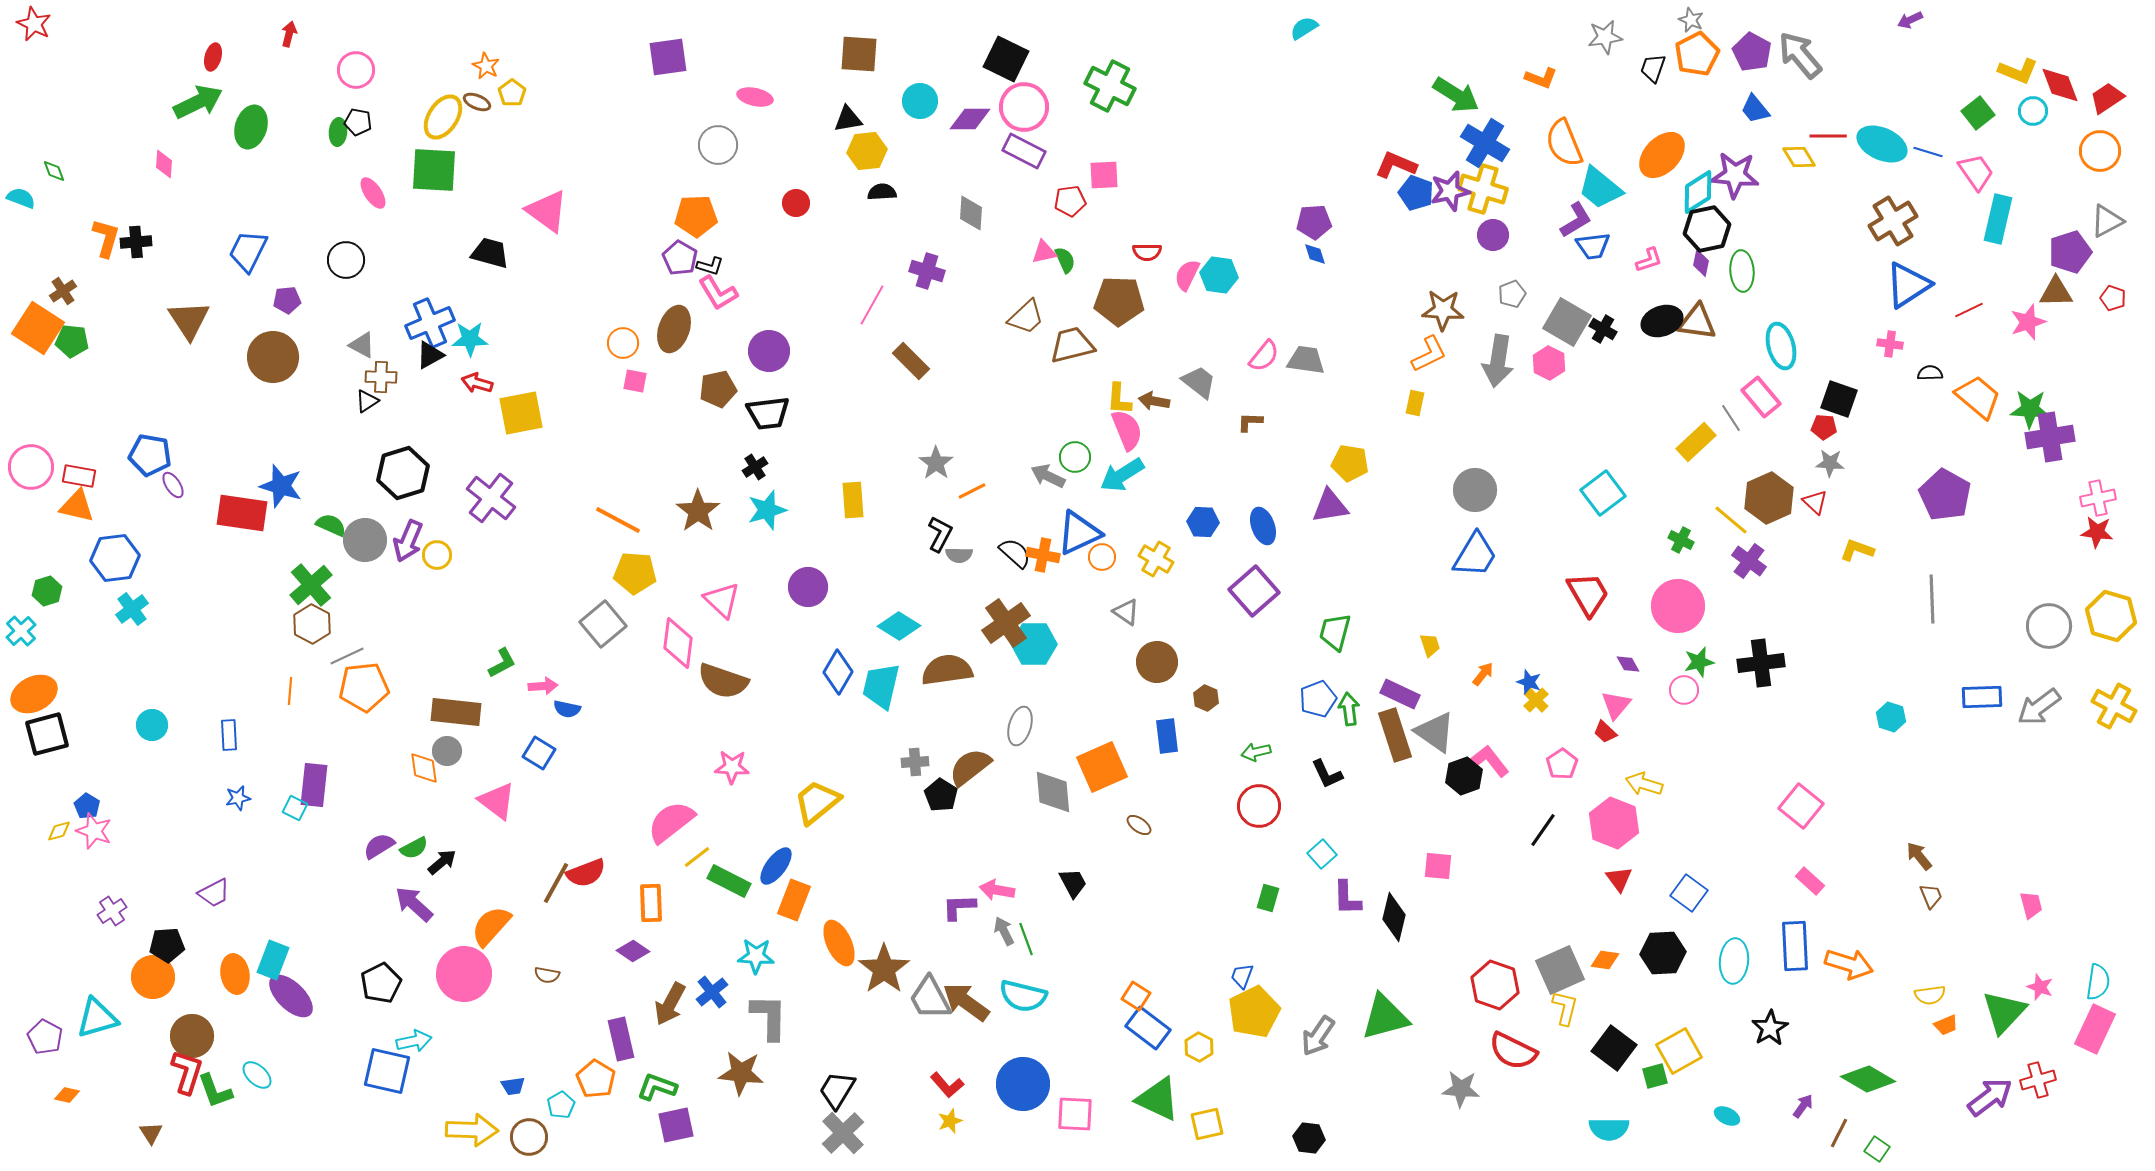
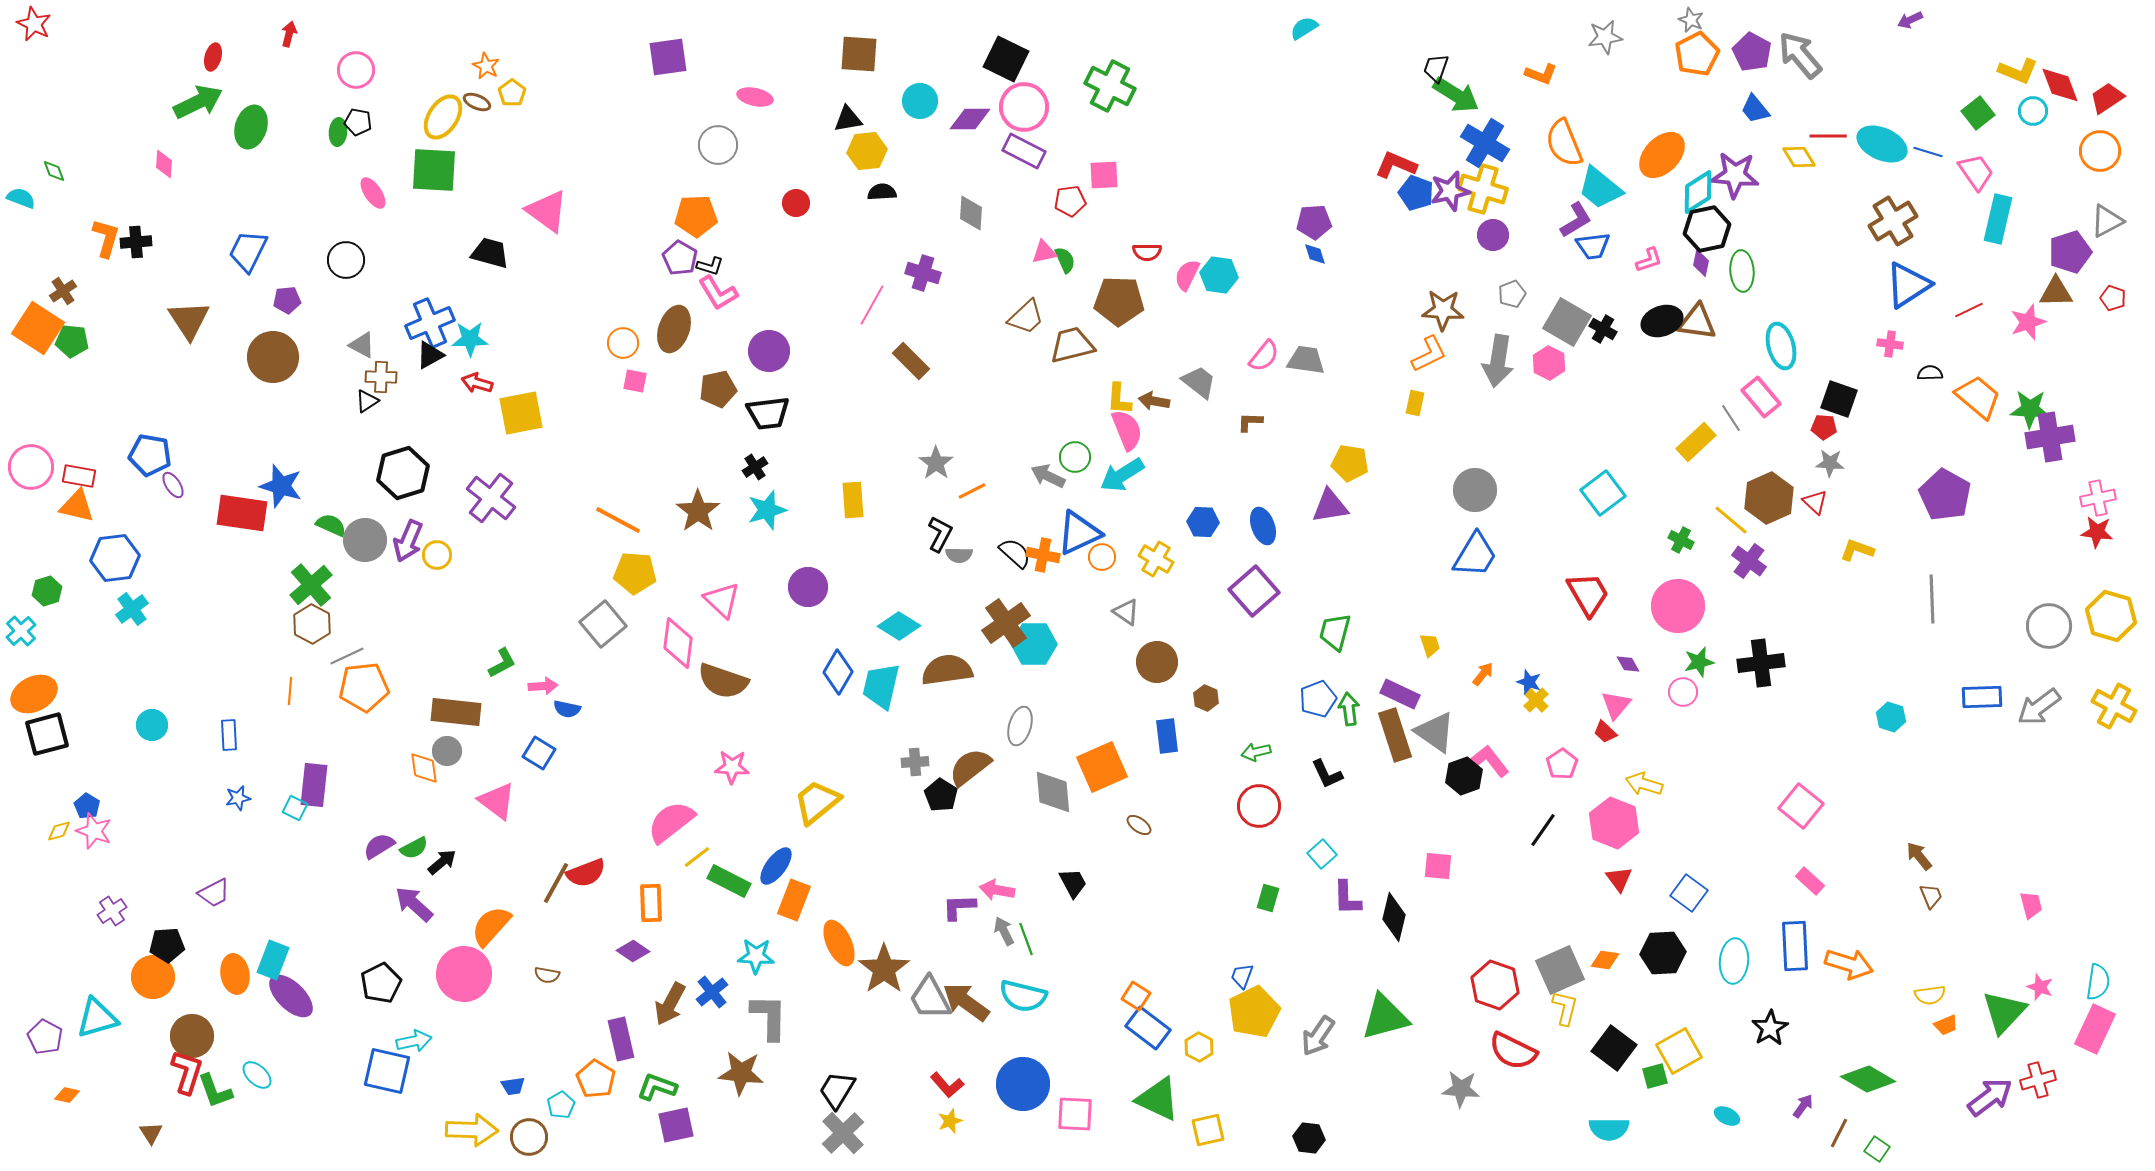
black trapezoid at (1653, 68): moved 217 px left
orange L-shape at (1541, 78): moved 4 px up
purple cross at (927, 271): moved 4 px left, 2 px down
pink circle at (1684, 690): moved 1 px left, 2 px down
yellow square at (1207, 1124): moved 1 px right, 6 px down
